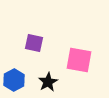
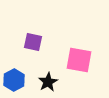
purple square: moved 1 px left, 1 px up
